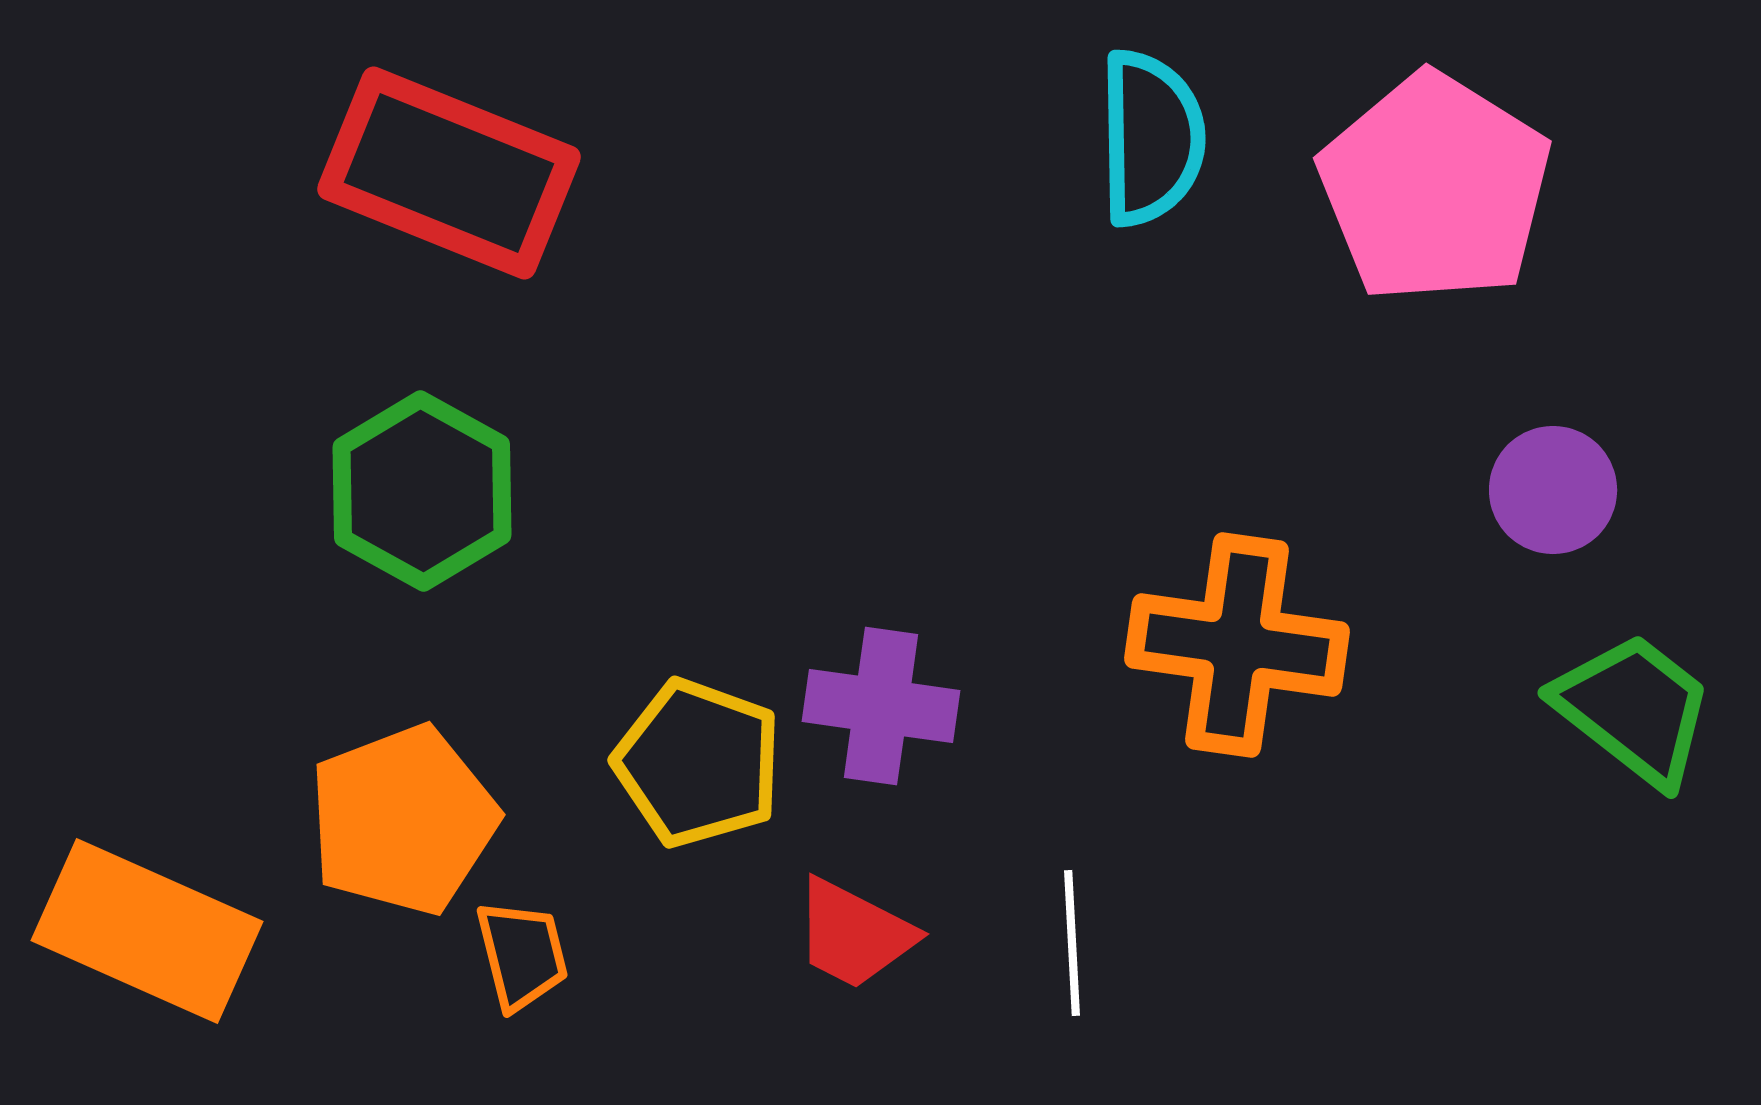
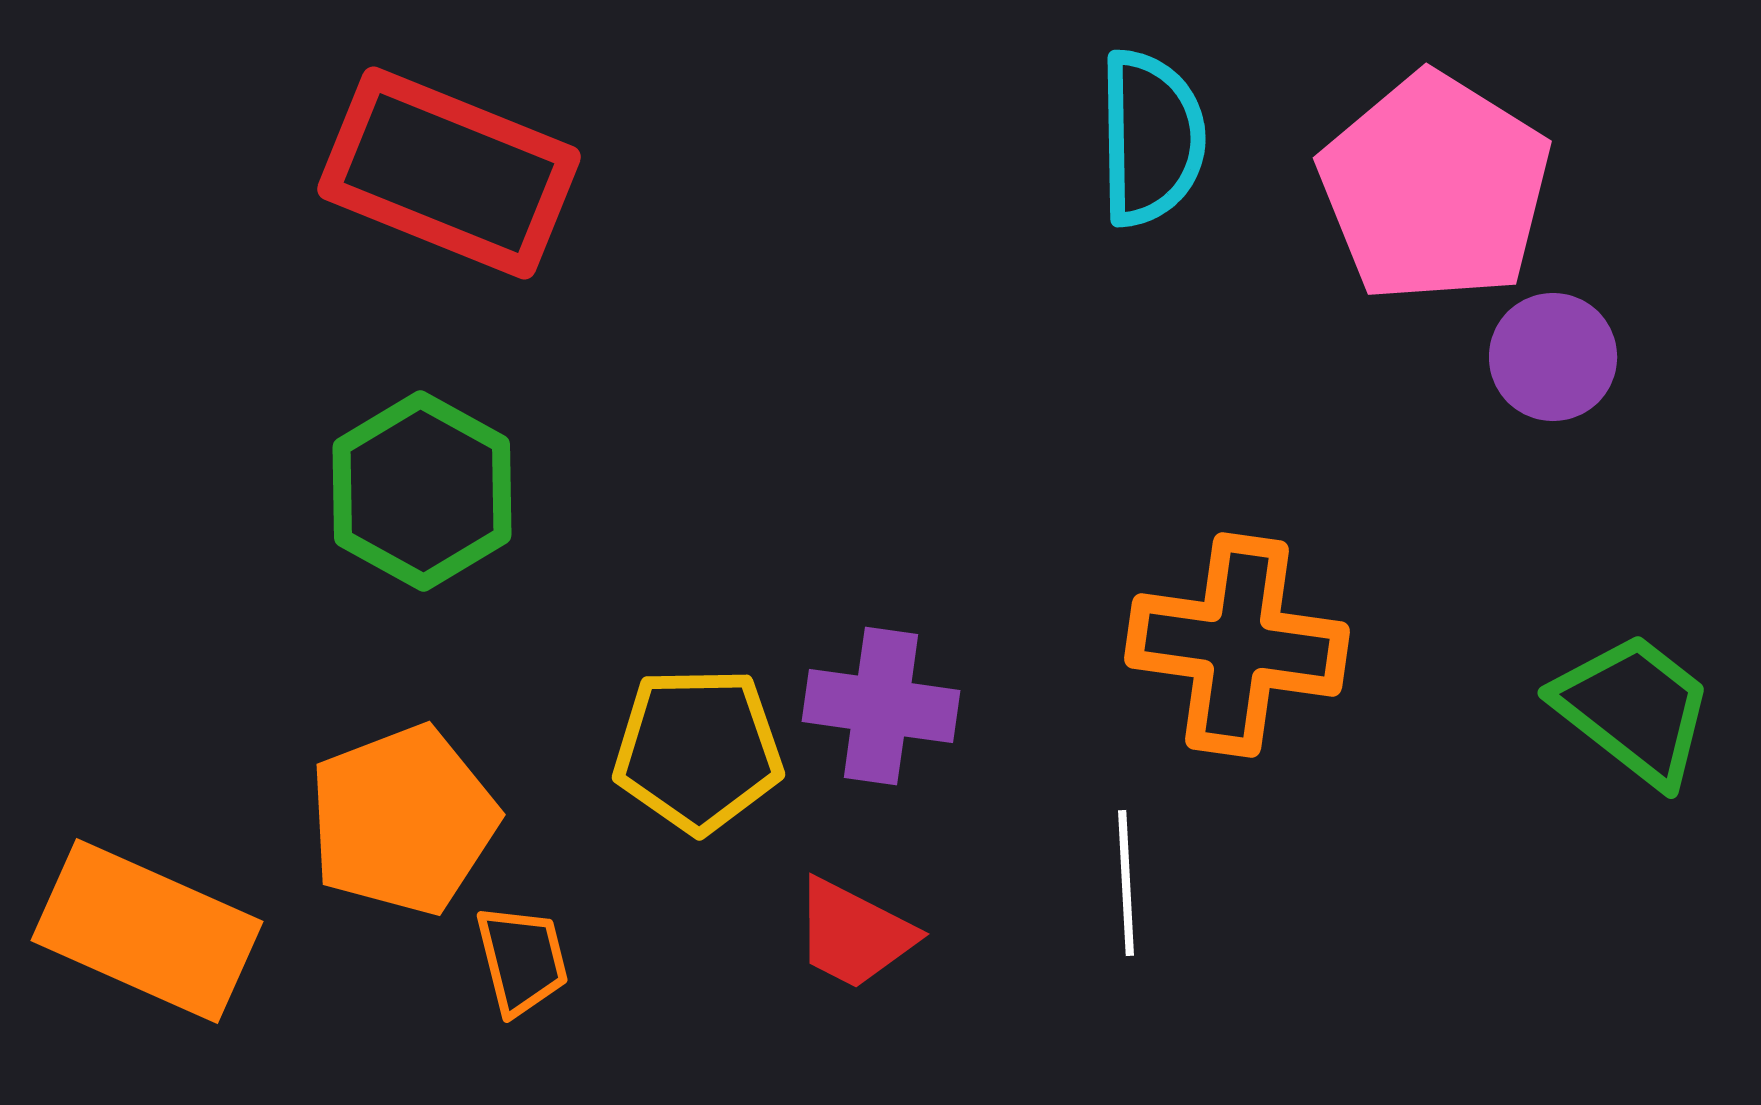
purple circle: moved 133 px up
yellow pentagon: moved 13 px up; rotated 21 degrees counterclockwise
white line: moved 54 px right, 60 px up
orange trapezoid: moved 5 px down
